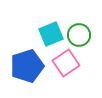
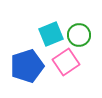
pink square: moved 1 px up
